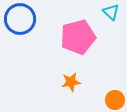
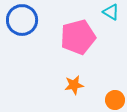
cyan triangle: rotated 12 degrees counterclockwise
blue circle: moved 2 px right, 1 px down
orange star: moved 3 px right, 3 px down
